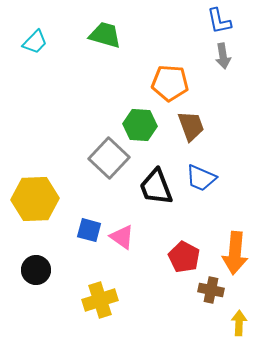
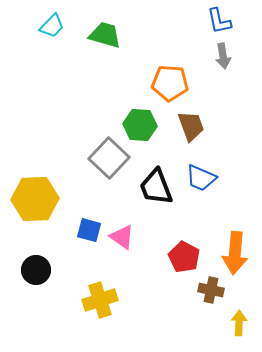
cyan trapezoid: moved 17 px right, 16 px up
